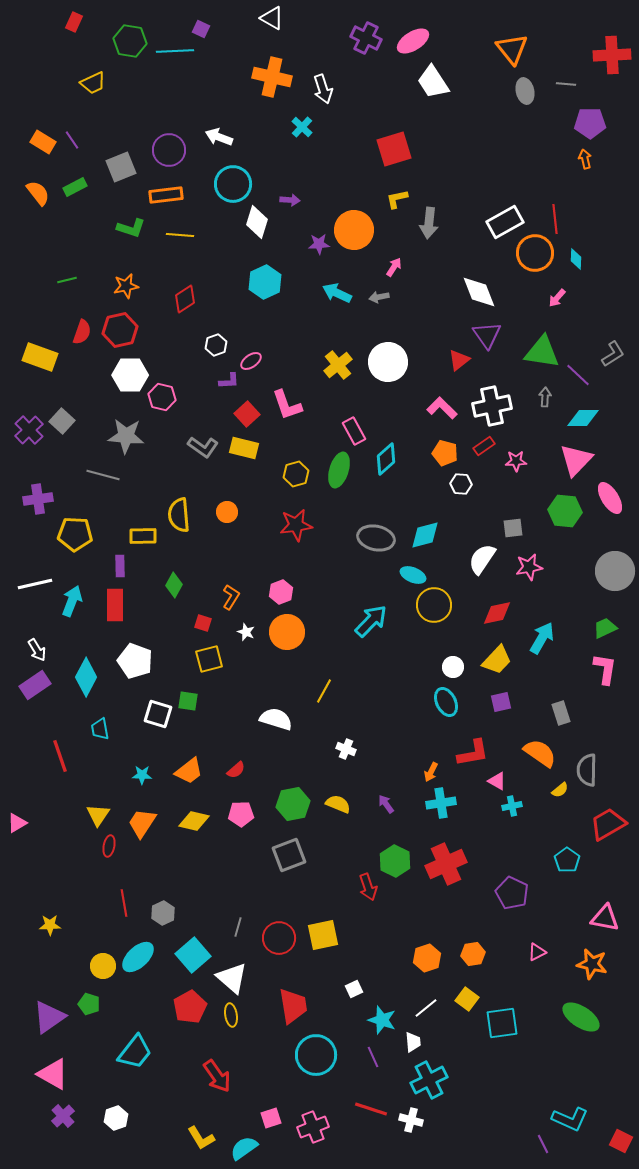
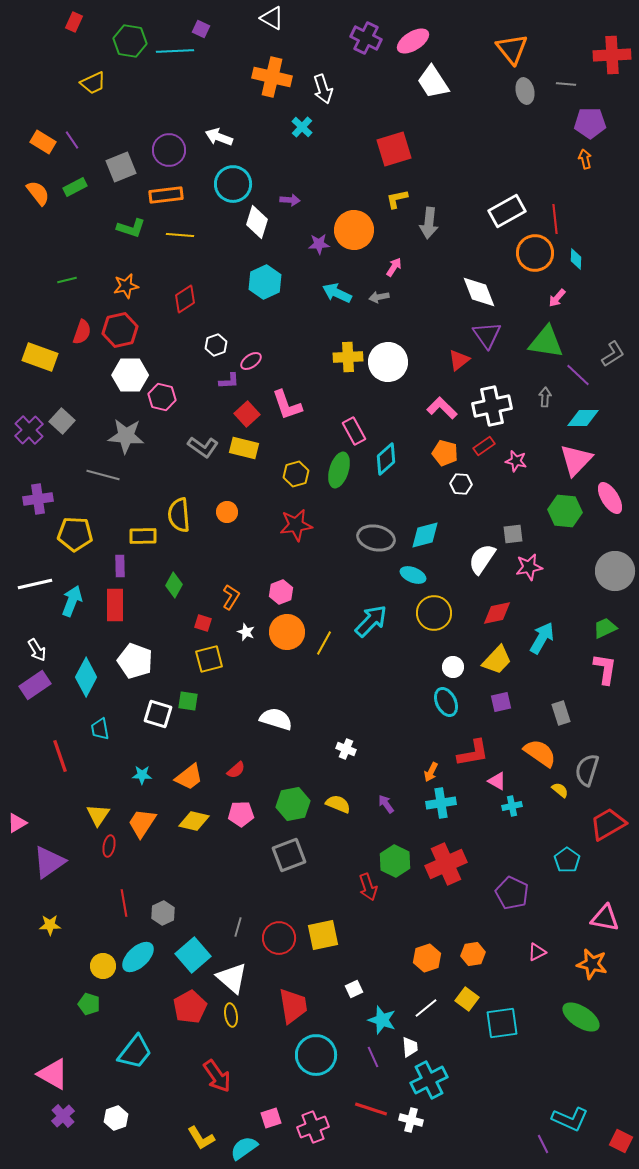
white rectangle at (505, 222): moved 2 px right, 11 px up
green triangle at (542, 352): moved 4 px right, 10 px up
yellow cross at (338, 365): moved 10 px right, 8 px up; rotated 36 degrees clockwise
pink star at (516, 461): rotated 15 degrees clockwise
gray square at (513, 528): moved 6 px down
yellow circle at (434, 605): moved 8 px down
yellow line at (324, 691): moved 48 px up
gray semicircle at (587, 770): rotated 16 degrees clockwise
orange trapezoid at (189, 771): moved 6 px down
yellow semicircle at (560, 790): rotated 102 degrees counterclockwise
purple triangle at (49, 1017): moved 155 px up
white trapezoid at (413, 1042): moved 3 px left, 5 px down
